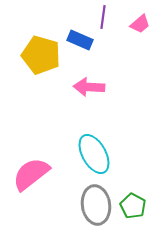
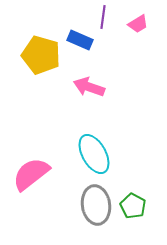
pink trapezoid: moved 2 px left; rotated 10 degrees clockwise
pink arrow: rotated 16 degrees clockwise
